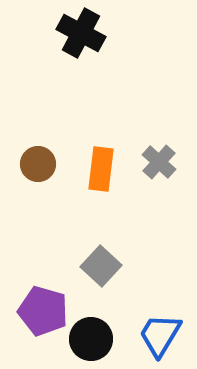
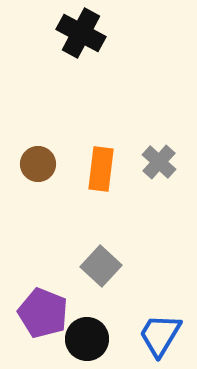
purple pentagon: moved 2 px down; rotated 6 degrees clockwise
black circle: moved 4 px left
